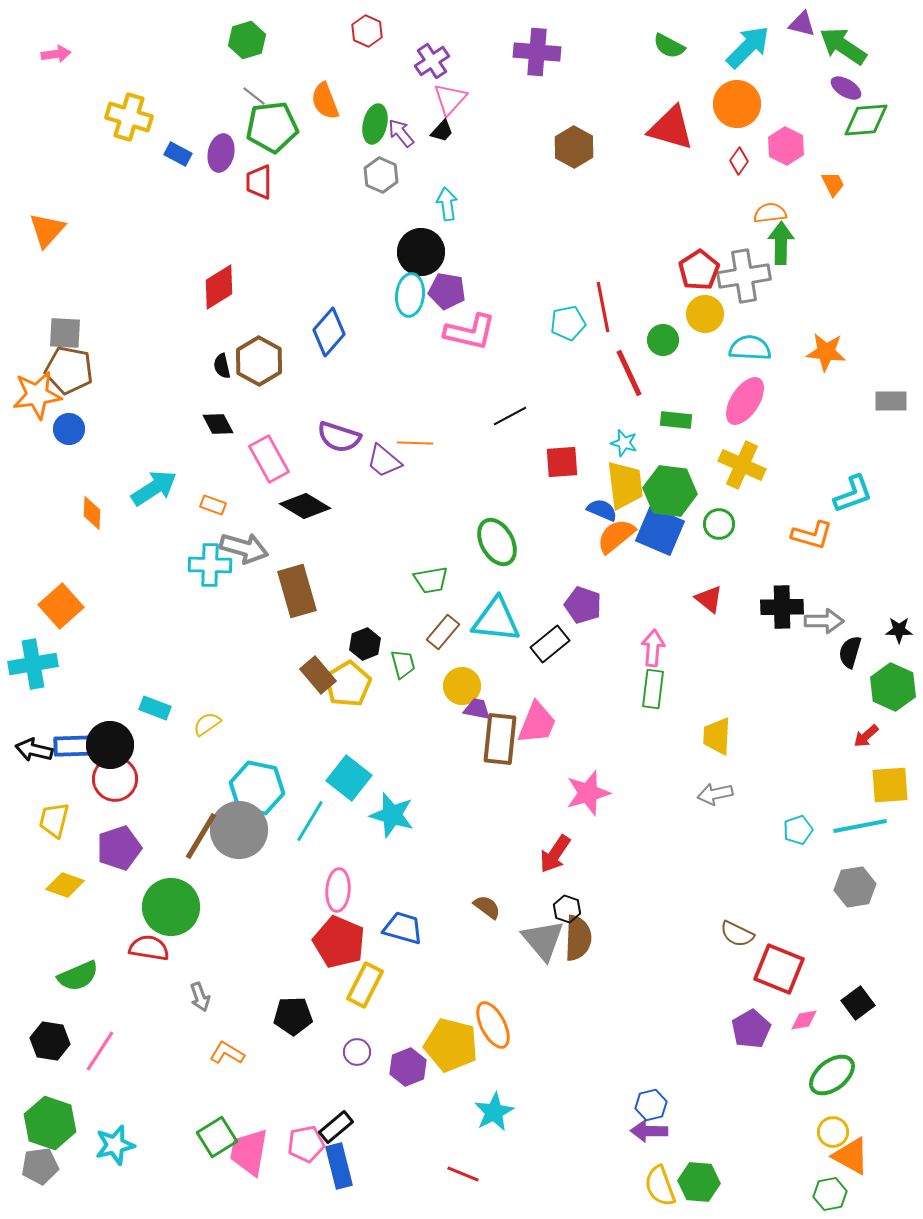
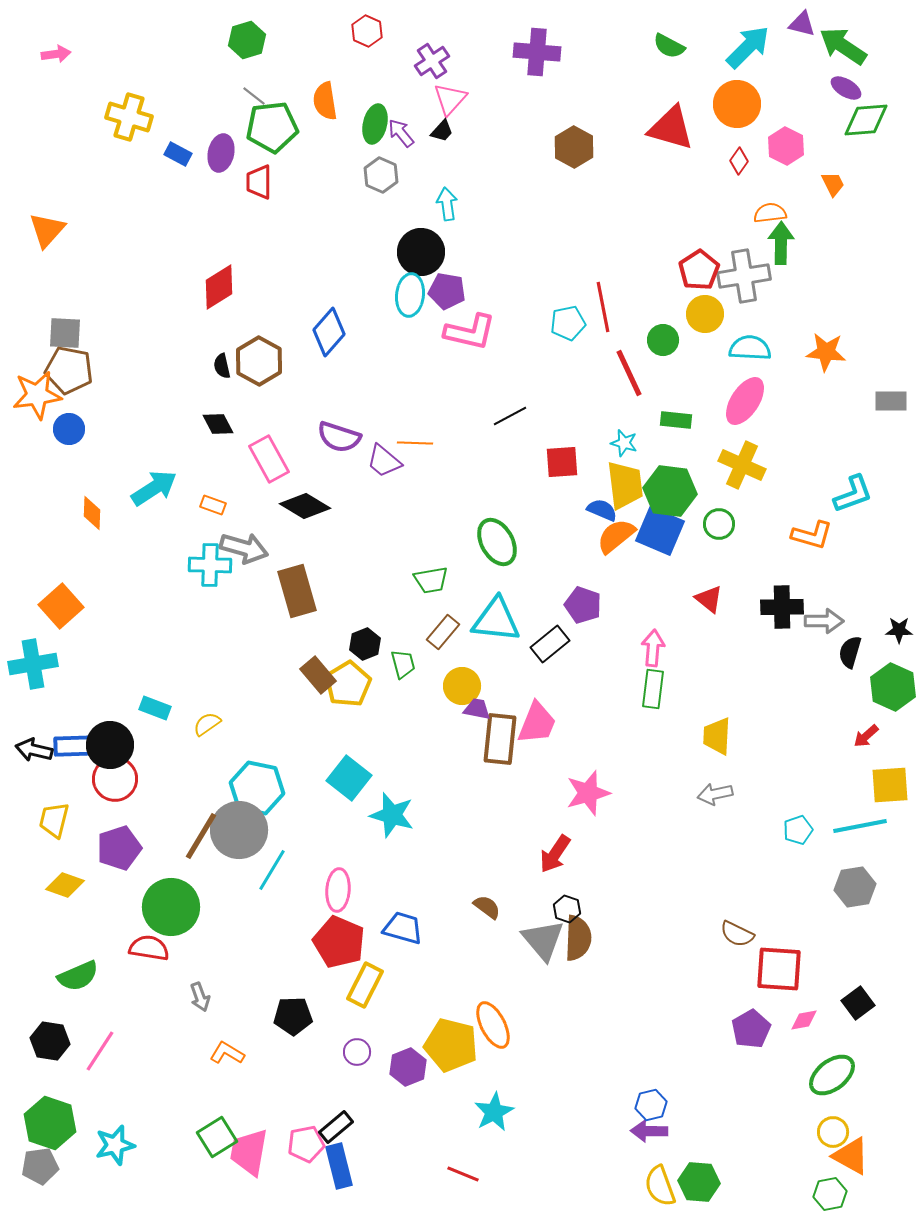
orange semicircle at (325, 101): rotated 12 degrees clockwise
cyan line at (310, 821): moved 38 px left, 49 px down
red square at (779, 969): rotated 18 degrees counterclockwise
